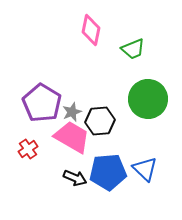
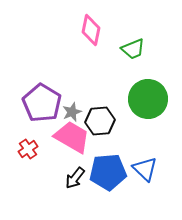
black arrow: rotated 105 degrees clockwise
